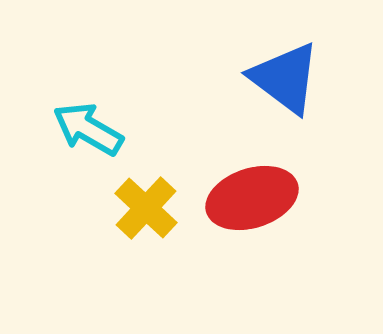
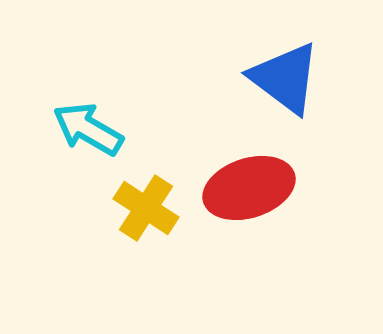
red ellipse: moved 3 px left, 10 px up
yellow cross: rotated 10 degrees counterclockwise
